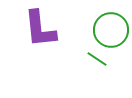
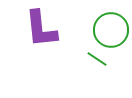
purple L-shape: moved 1 px right
